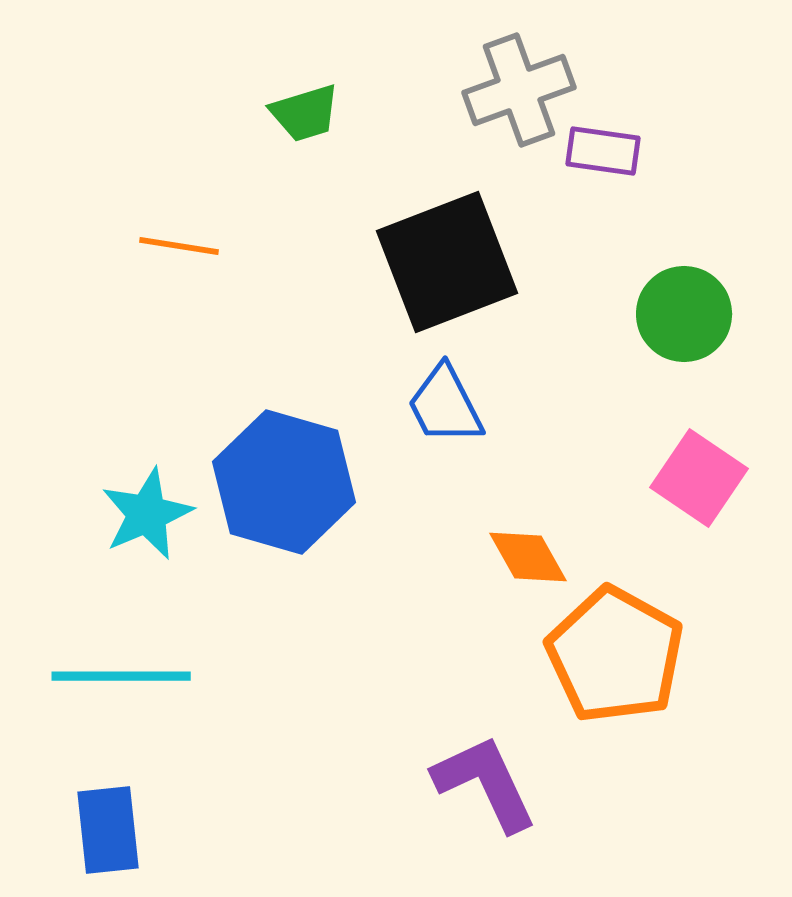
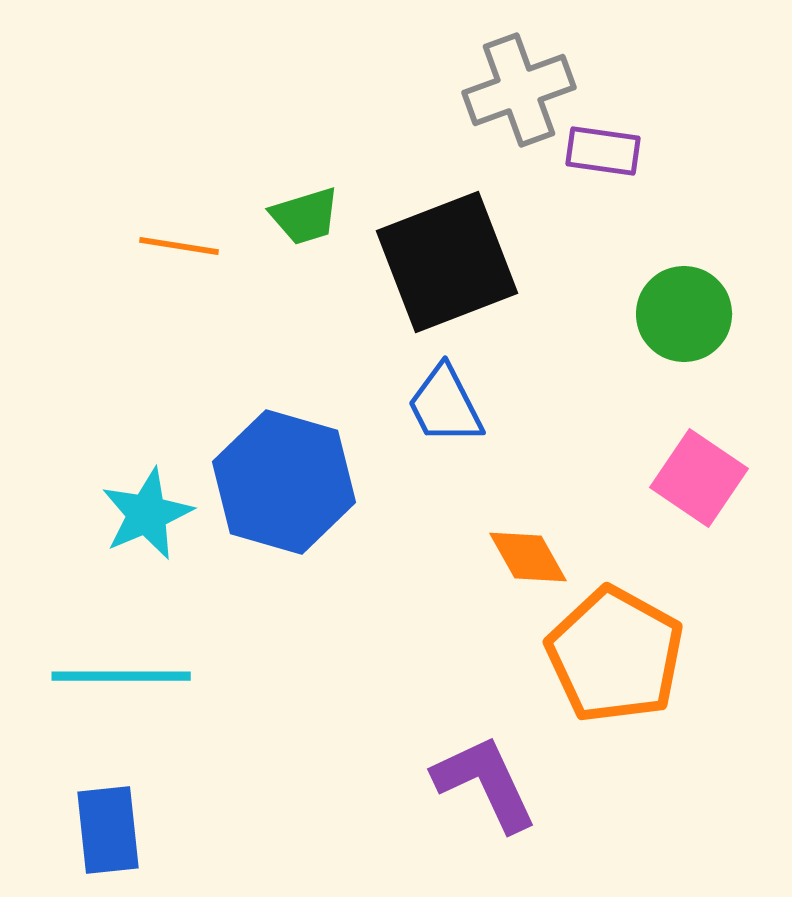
green trapezoid: moved 103 px down
